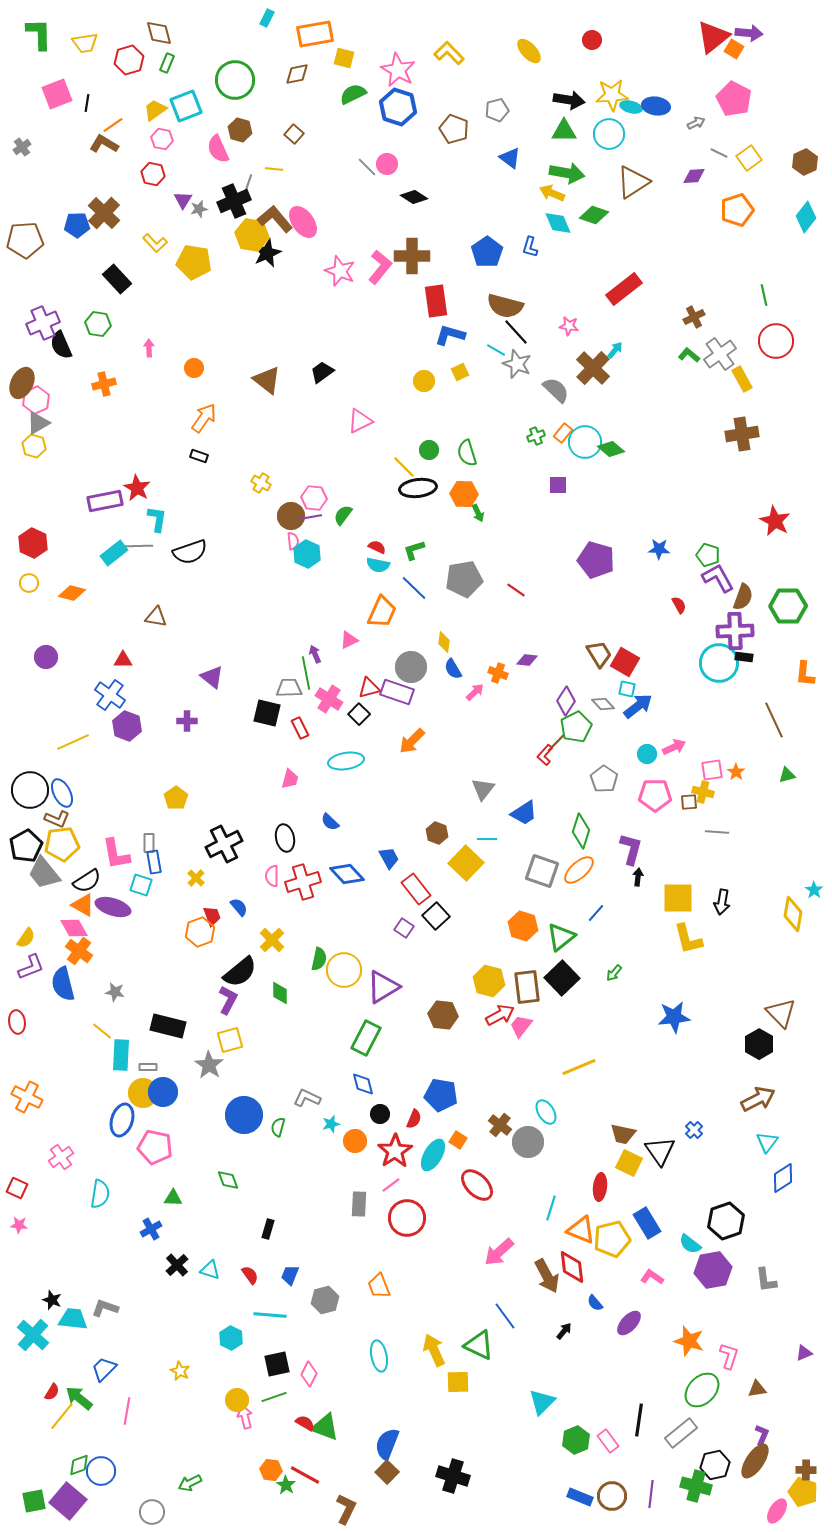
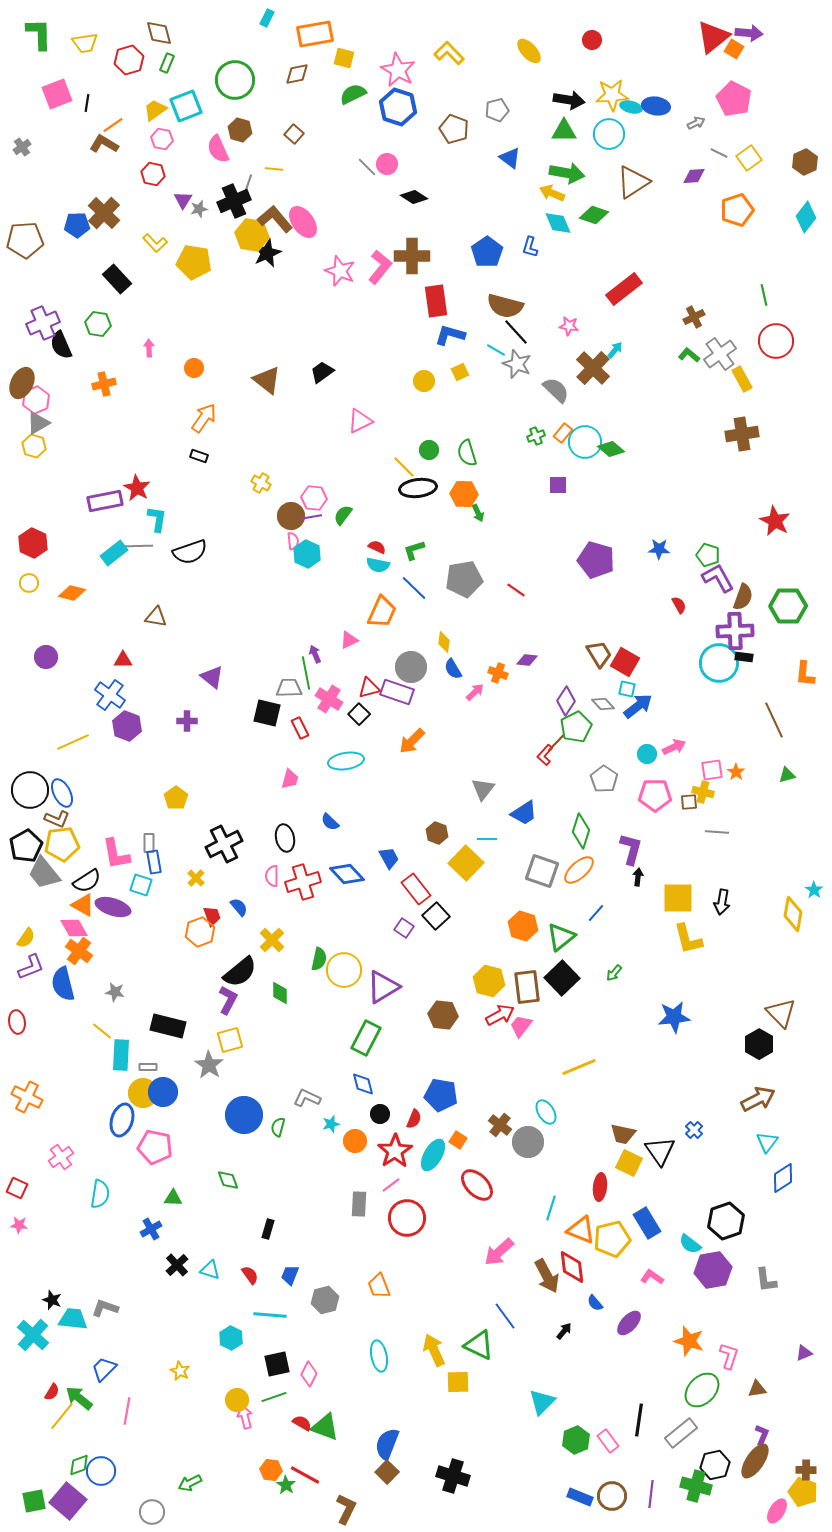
red semicircle at (305, 1423): moved 3 px left
